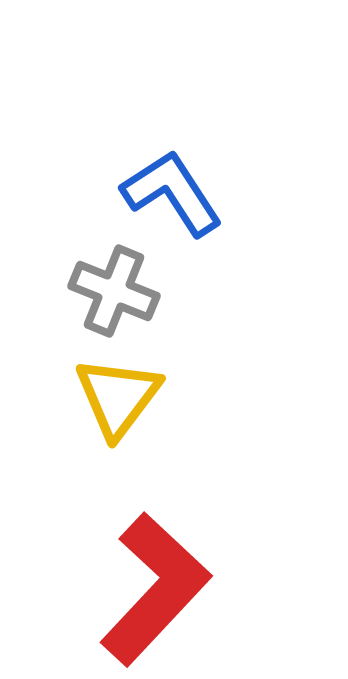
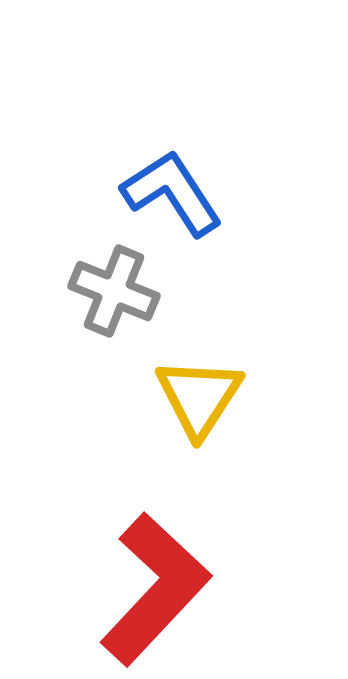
yellow triangle: moved 81 px right; rotated 4 degrees counterclockwise
